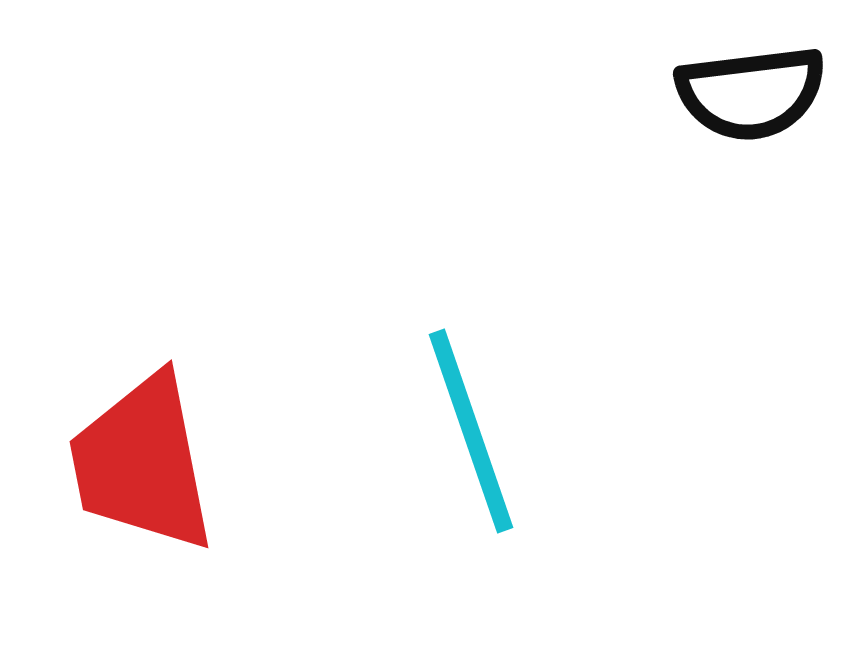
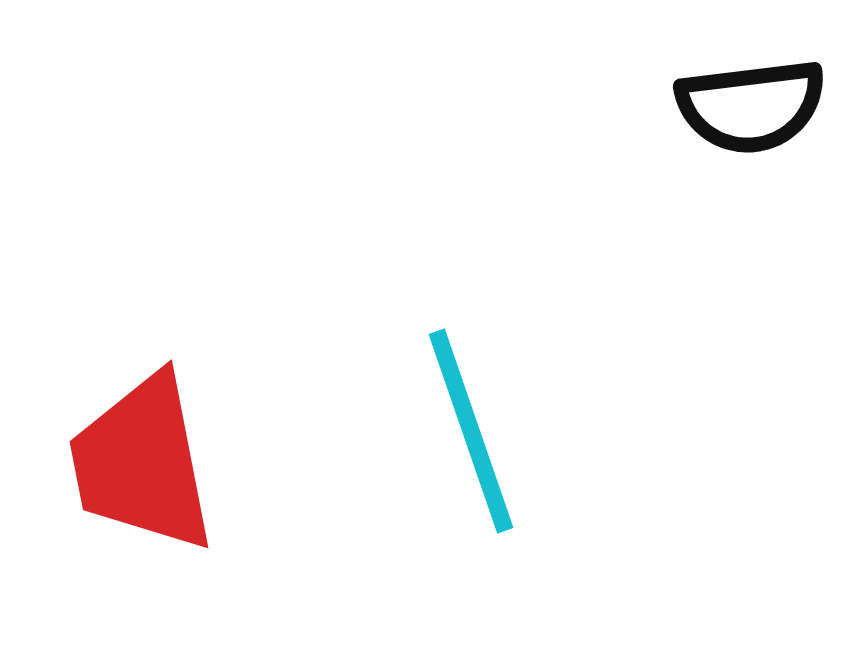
black semicircle: moved 13 px down
